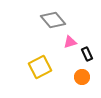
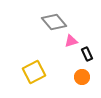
gray diamond: moved 1 px right, 2 px down
pink triangle: moved 1 px right, 1 px up
yellow square: moved 6 px left, 5 px down
